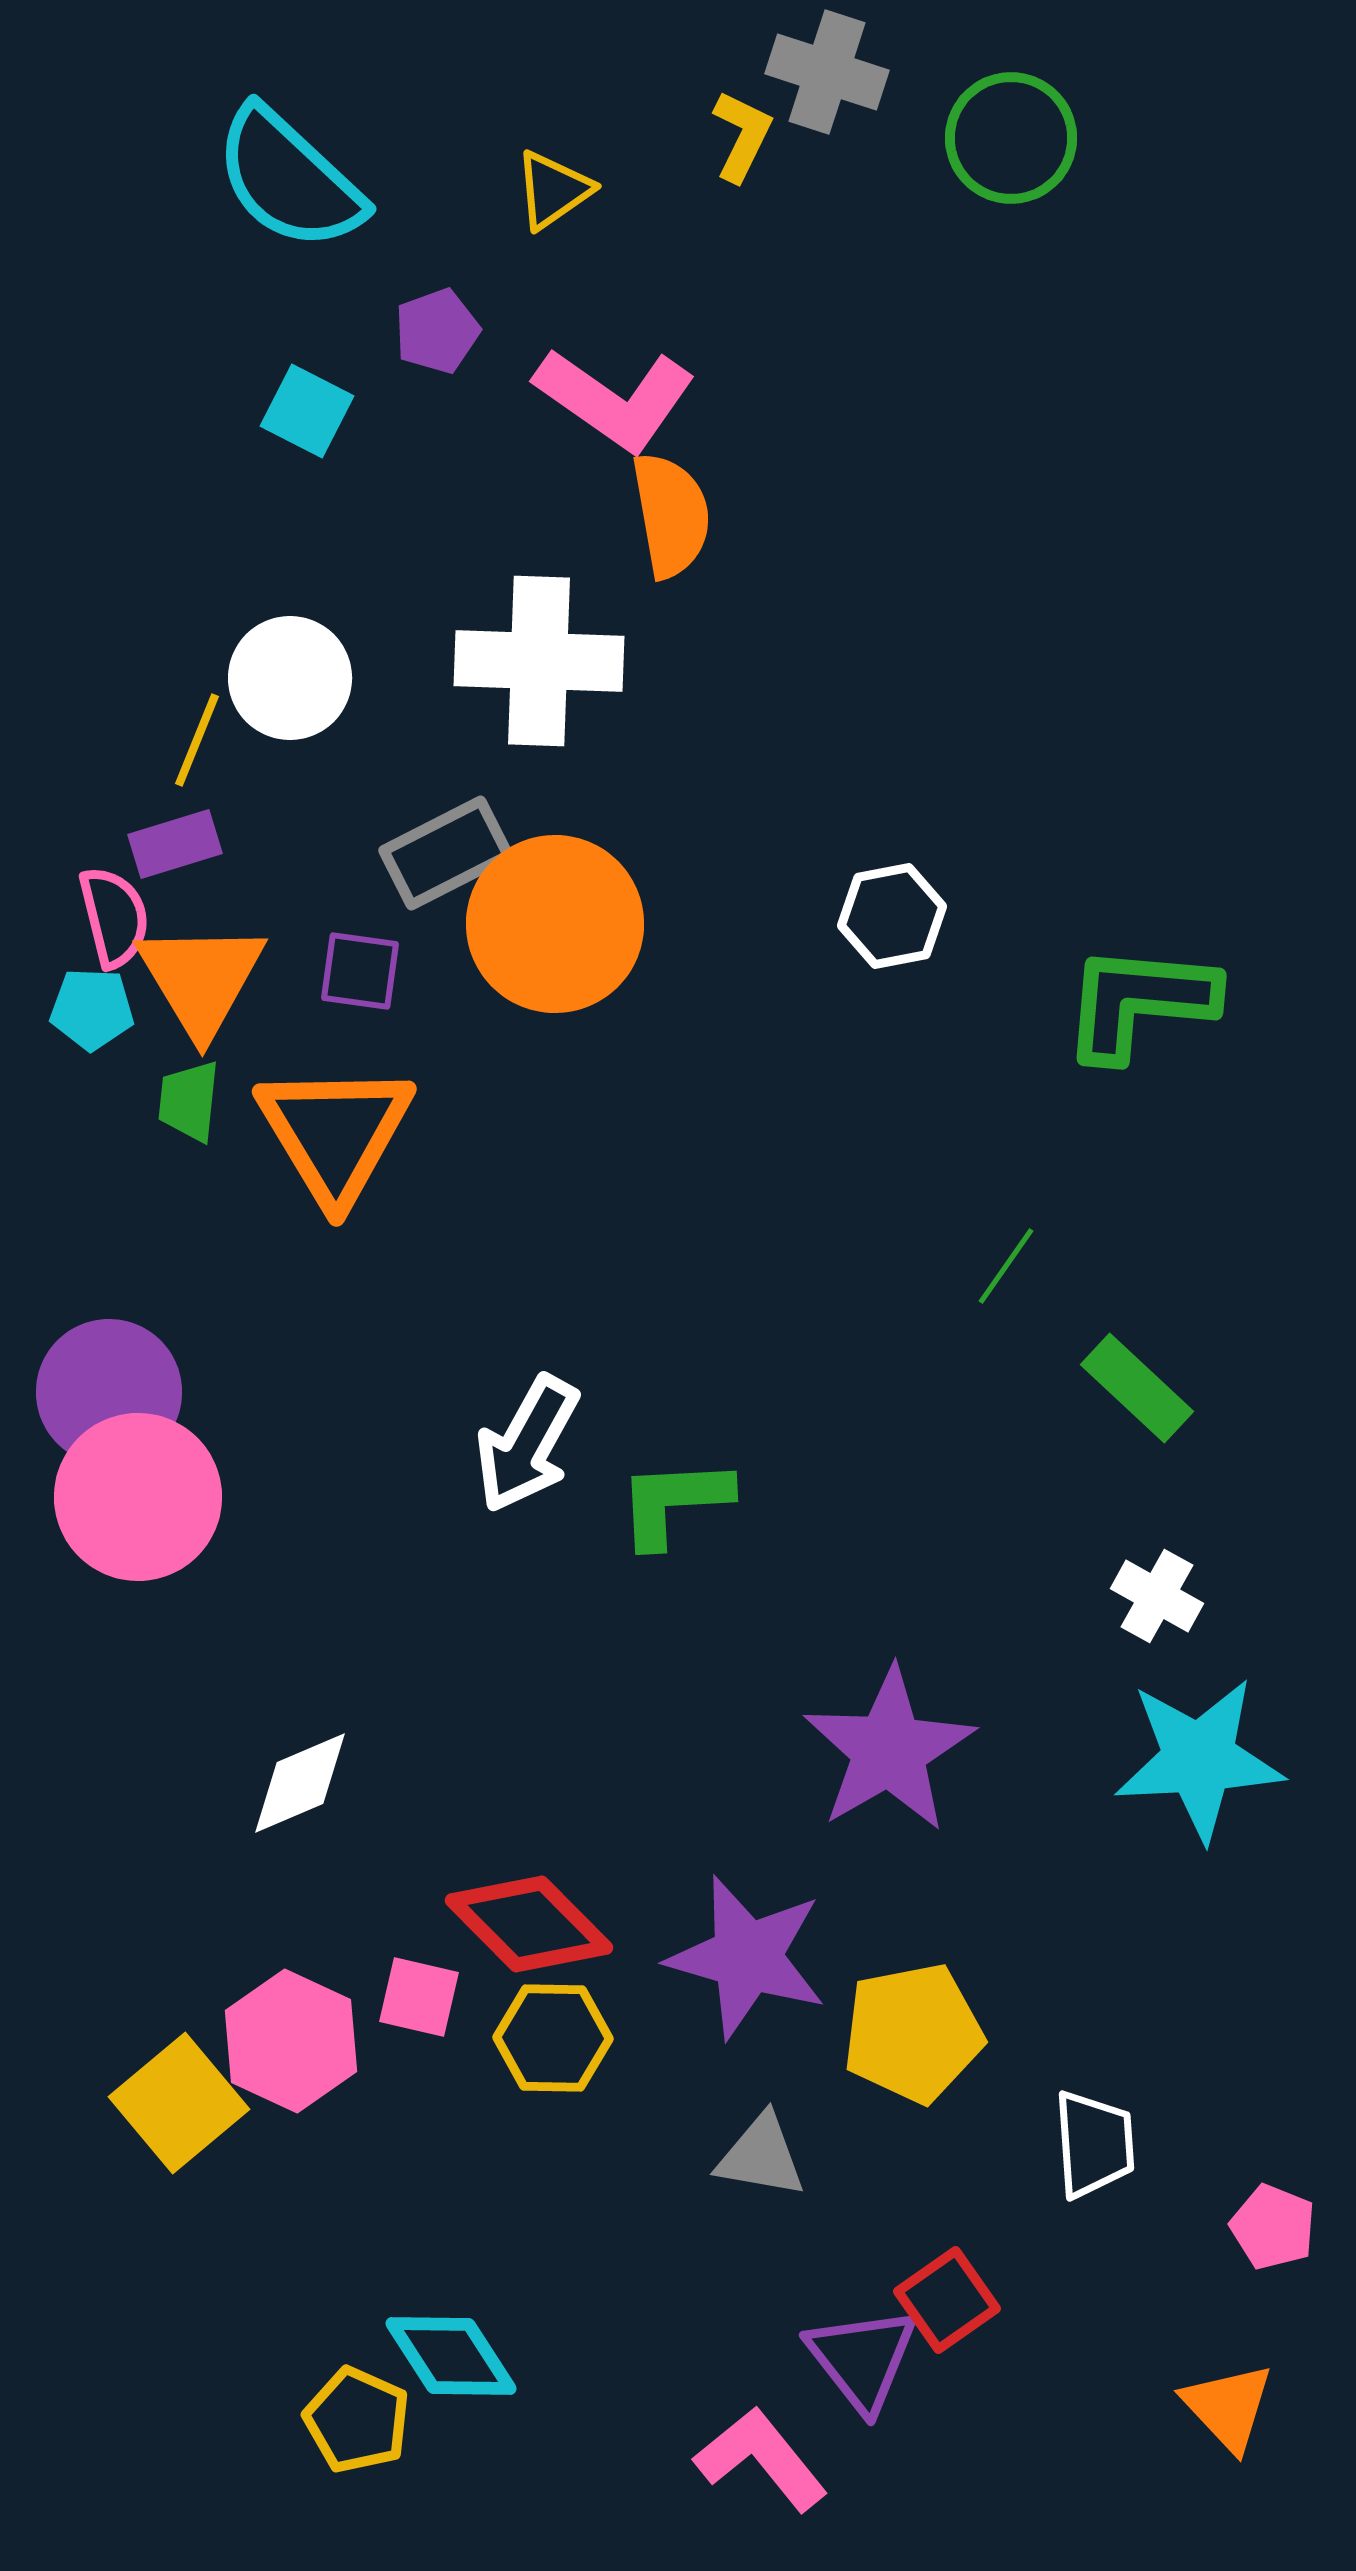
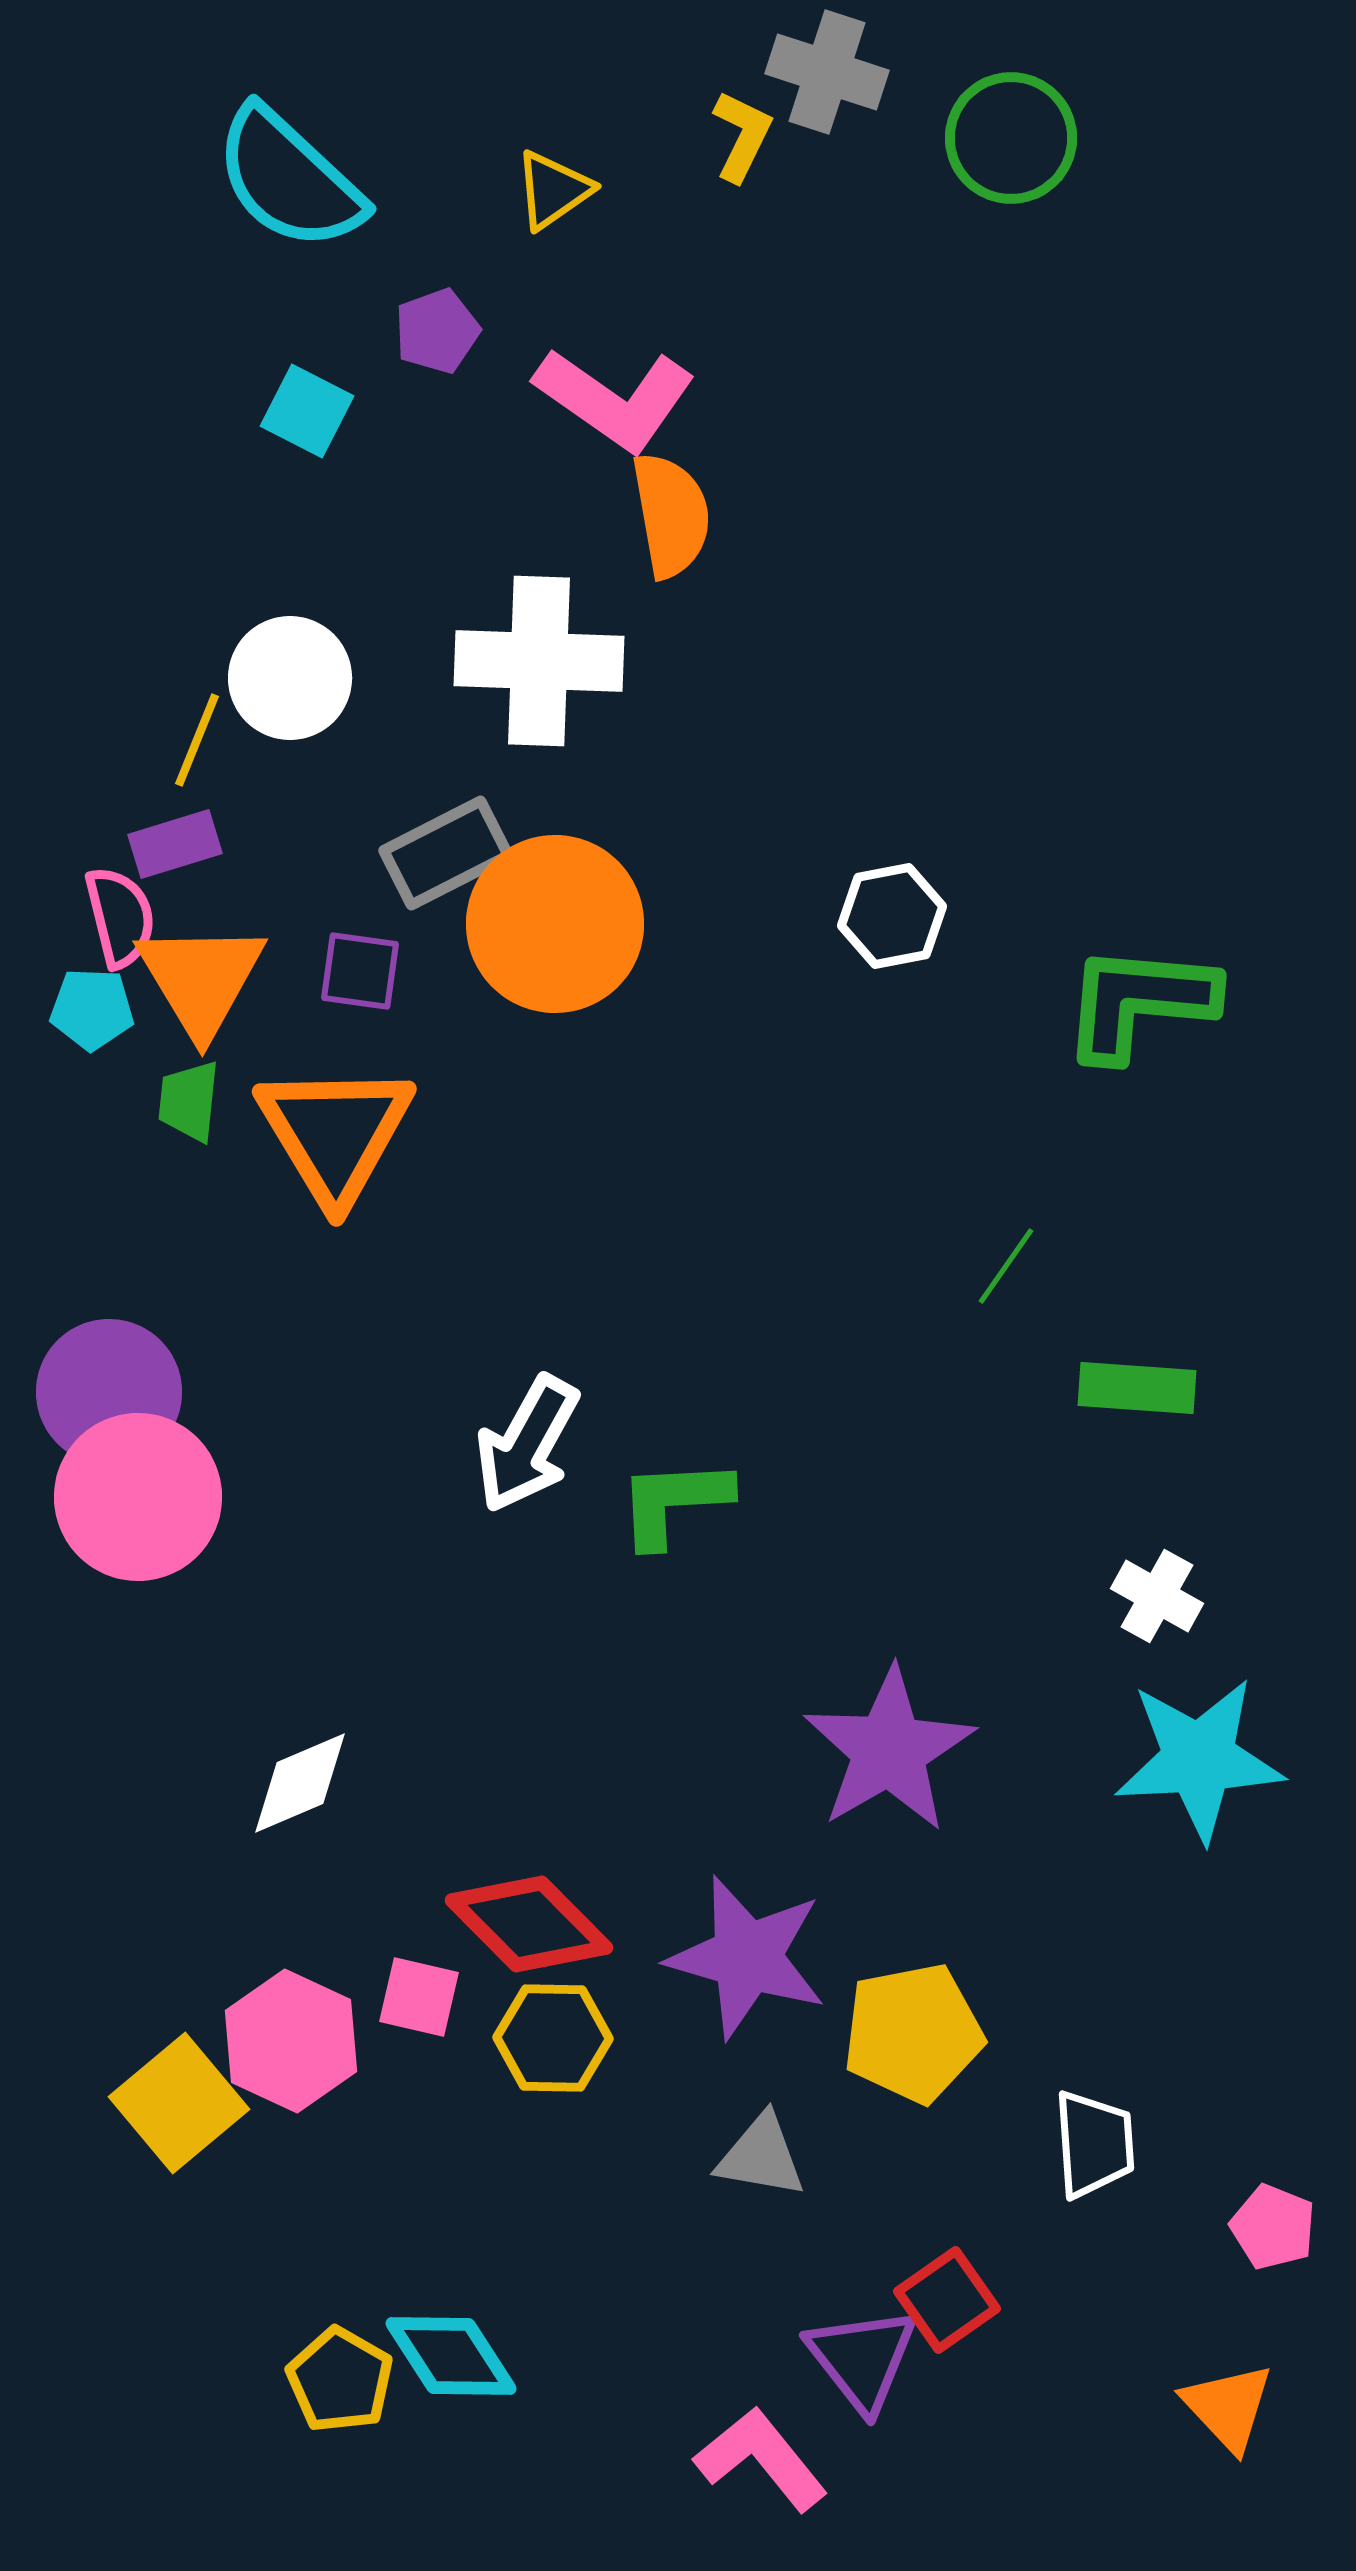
pink semicircle at (114, 917): moved 6 px right
green rectangle at (1137, 1388): rotated 39 degrees counterclockwise
yellow pentagon at (357, 2420): moved 17 px left, 40 px up; rotated 6 degrees clockwise
